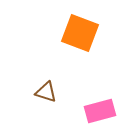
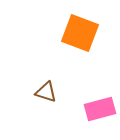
pink rectangle: moved 2 px up
